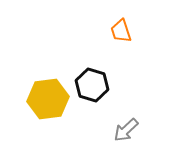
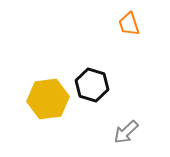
orange trapezoid: moved 8 px right, 7 px up
gray arrow: moved 2 px down
